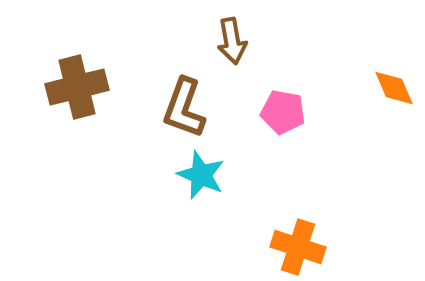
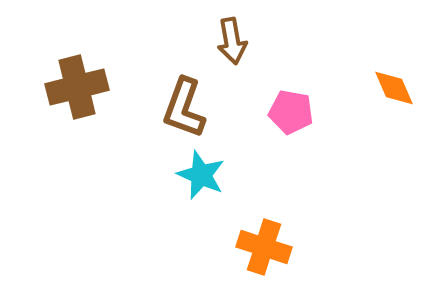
pink pentagon: moved 8 px right
orange cross: moved 34 px left
